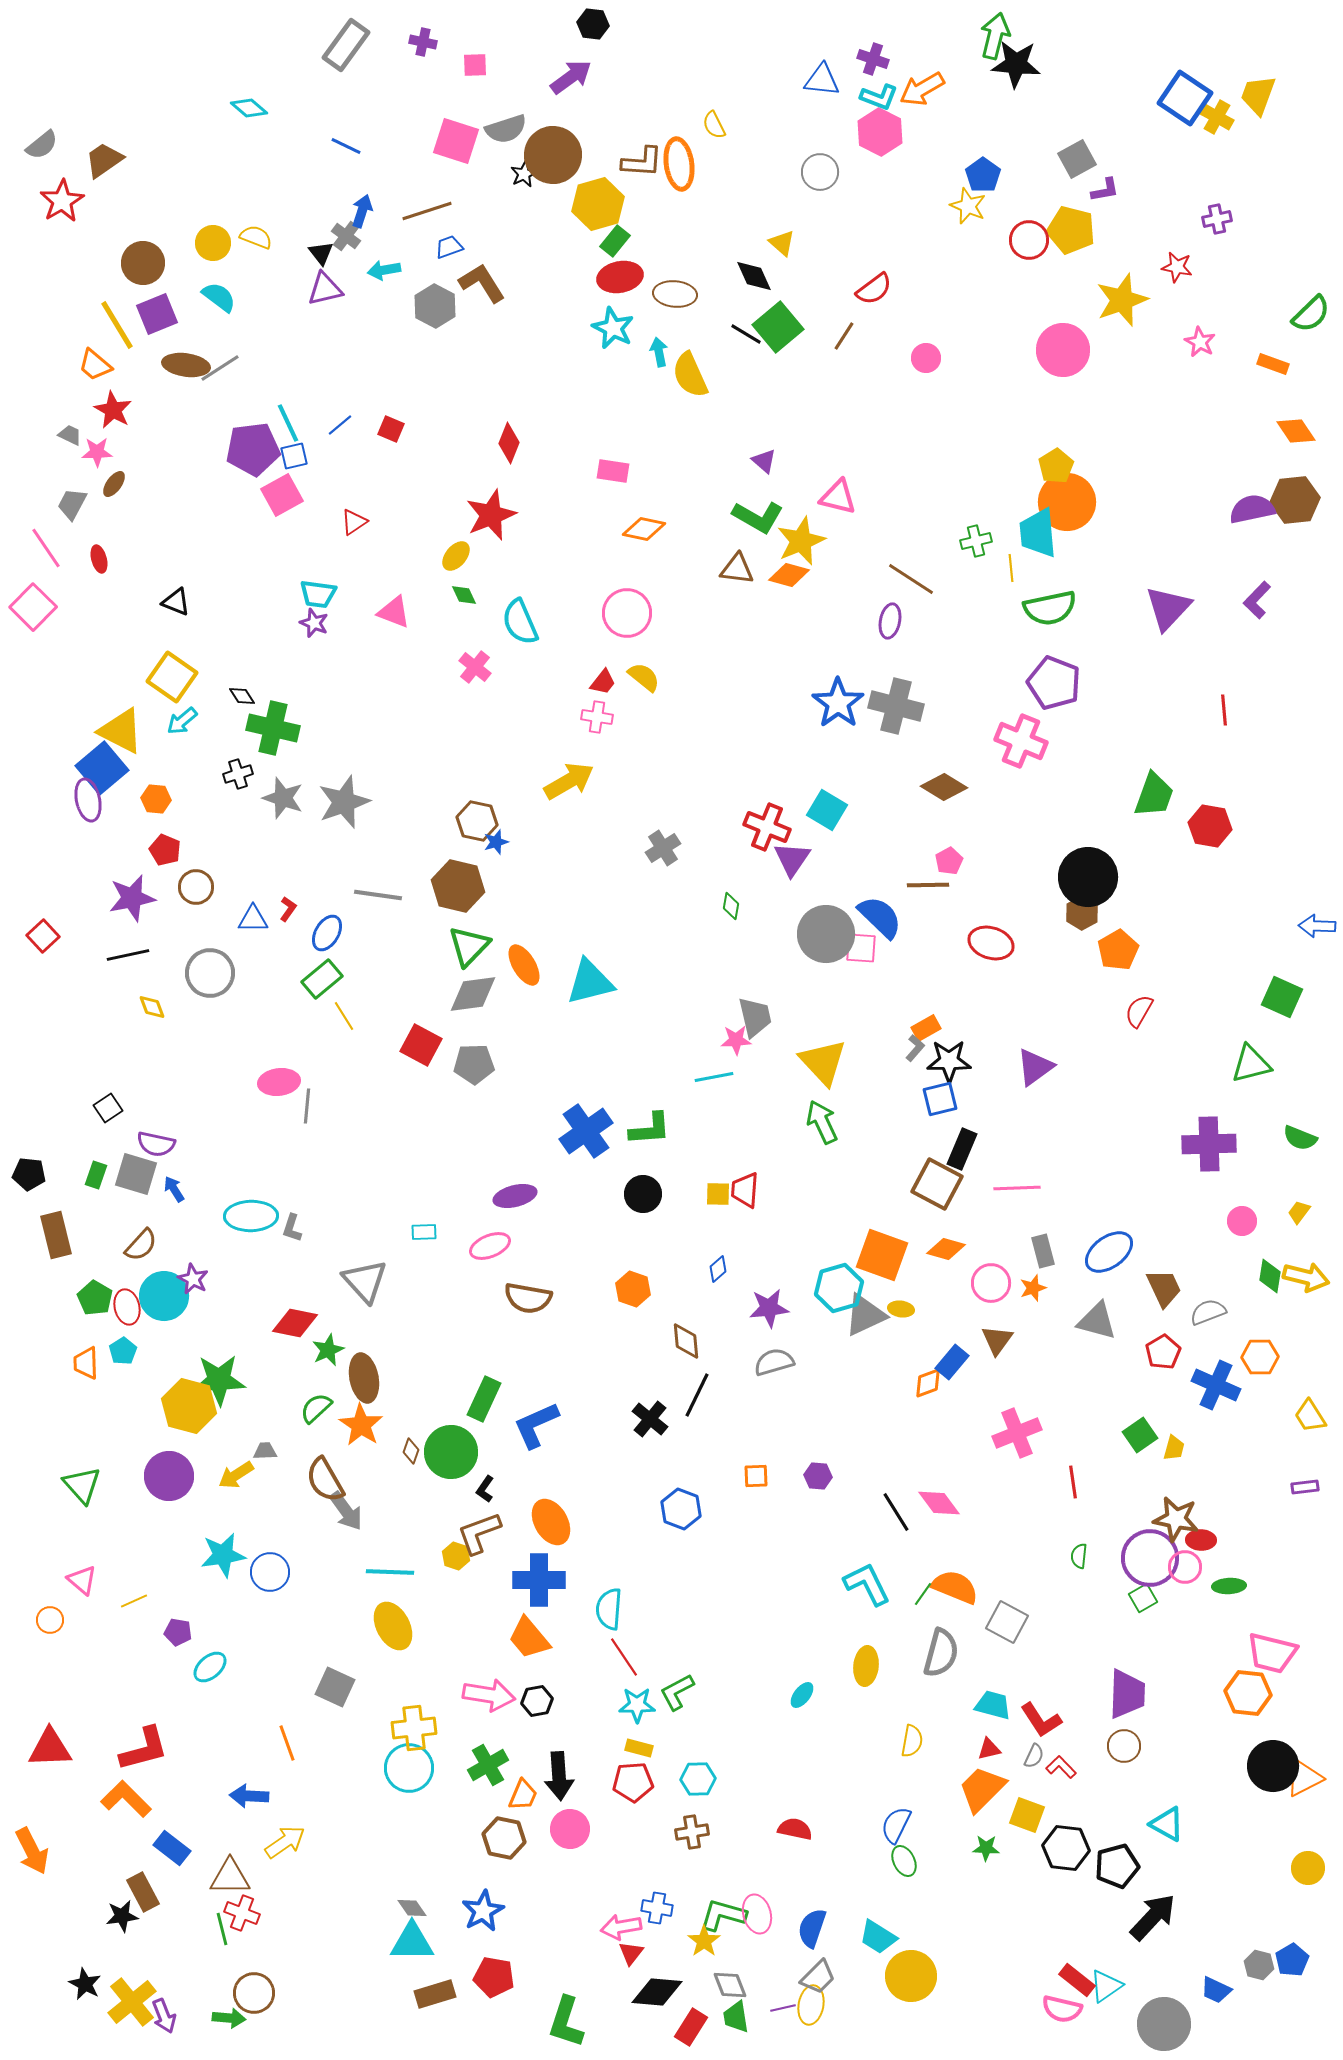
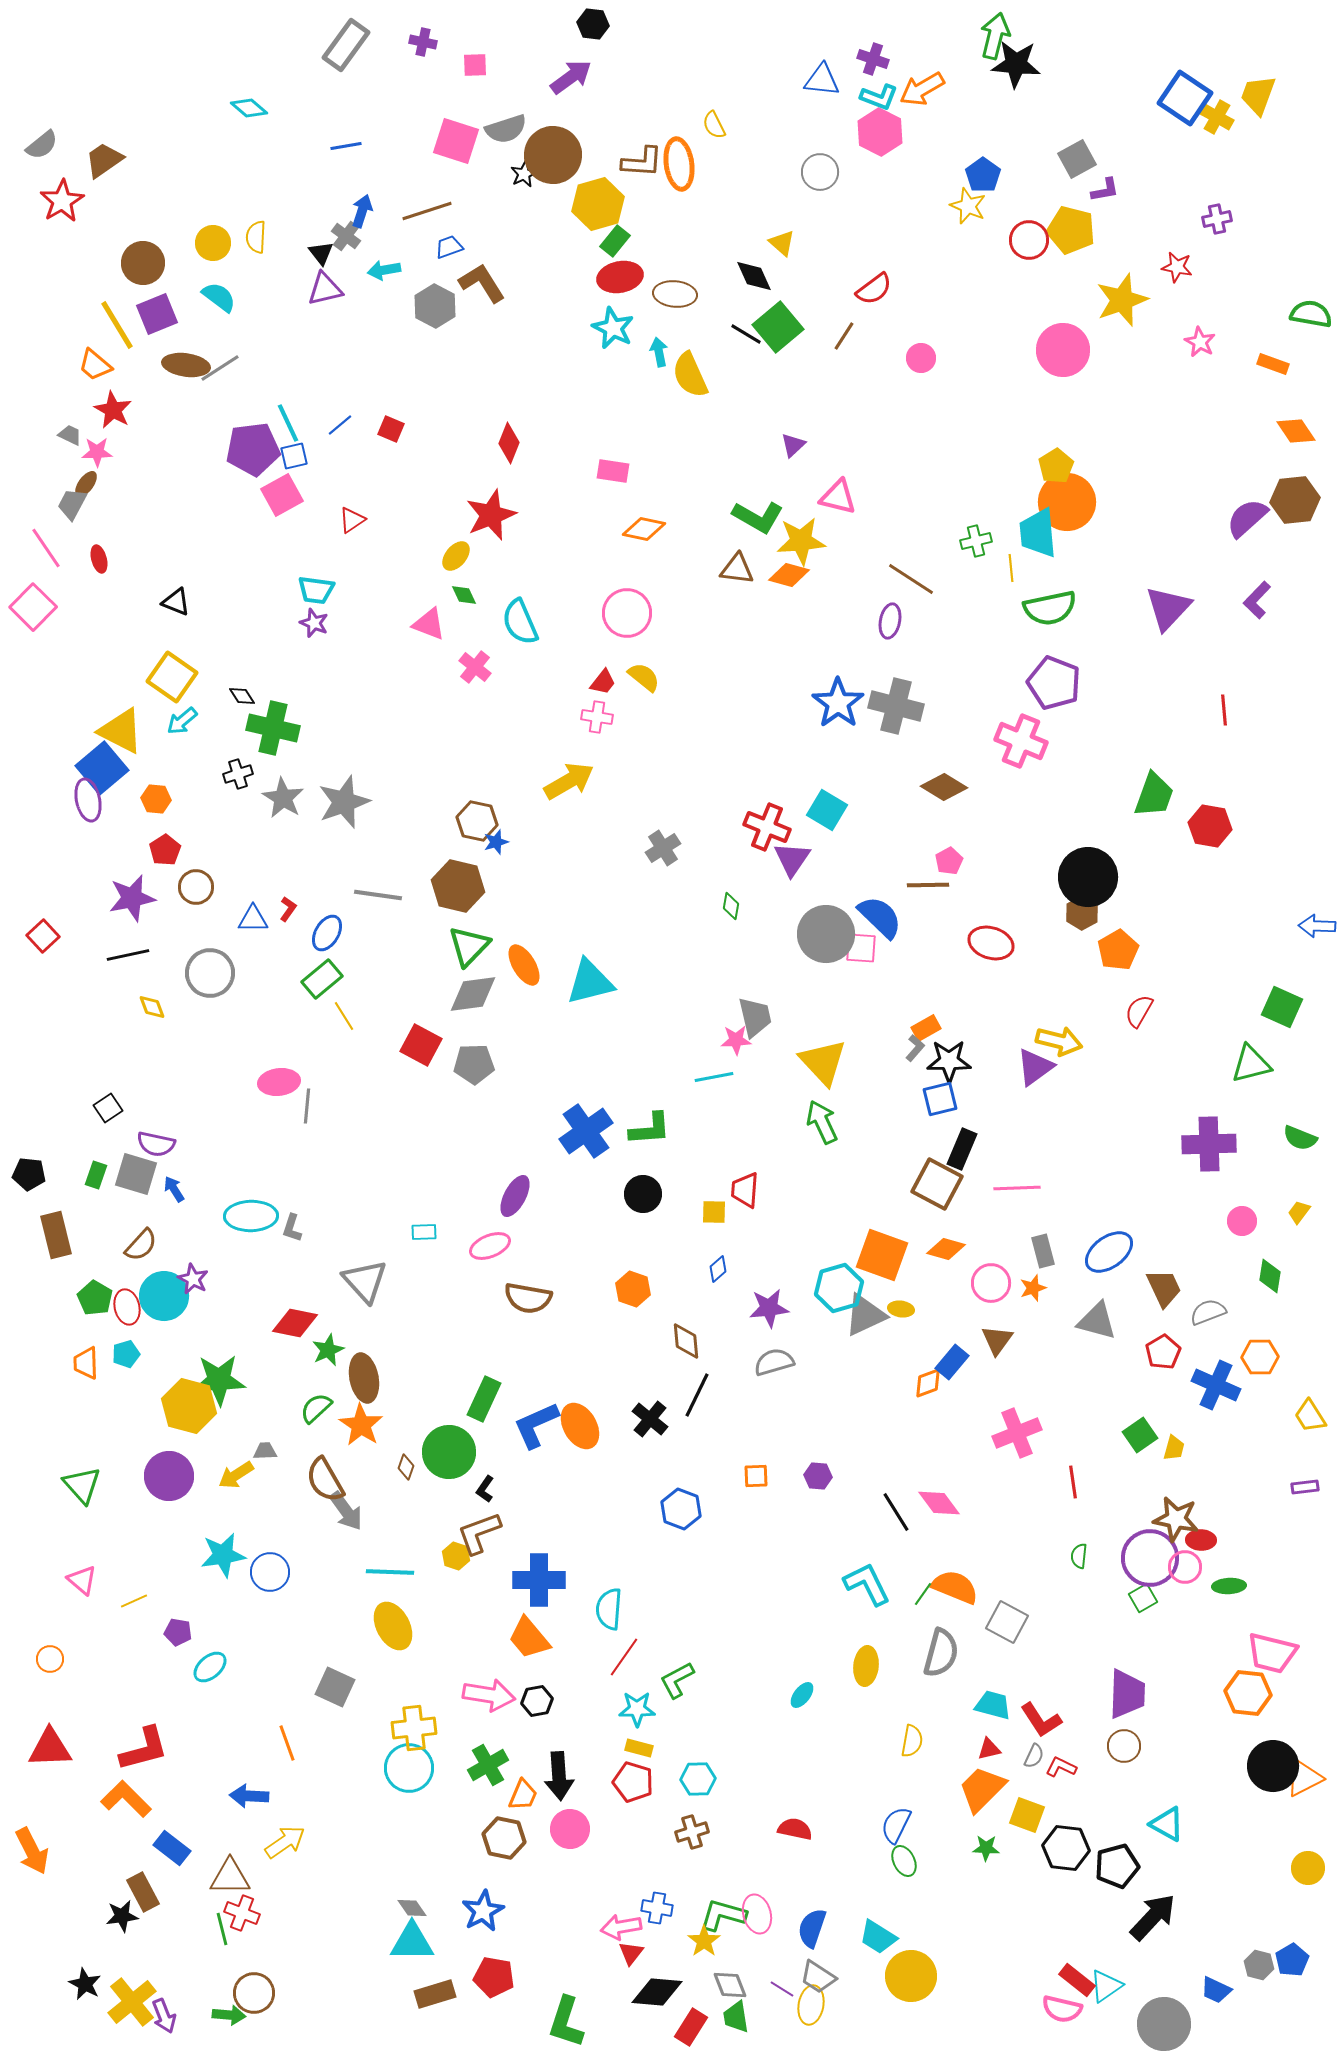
blue line at (346, 146): rotated 36 degrees counterclockwise
yellow semicircle at (256, 237): rotated 108 degrees counterclockwise
green semicircle at (1311, 314): rotated 126 degrees counterclockwise
pink circle at (926, 358): moved 5 px left
purple triangle at (764, 461): moved 29 px right, 16 px up; rotated 36 degrees clockwise
brown ellipse at (114, 484): moved 28 px left
purple semicircle at (1252, 509): moved 5 px left, 9 px down; rotated 30 degrees counterclockwise
red triangle at (354, 522): moved 2 px left, 2 px up
yellow star at (801, 541): rotated 18 degrees clockwise
cyan trapezoid at (318, 594): moved 2 px left, 4 px up
pink triangle at (394, 612): moved 35 px right, 12 px down
gray star at (283, 798): rotated 12 degrees clockwise
red pentagon at (165, 850): rotated 16 degrees clockwise
green square at (1282, 997): moved 10 px down
yellow square at (718, 1194): moved 4 px left, 18 px down
purple ellipse at (515, 1196): rotated 48 degrees counterclockwise
yellow arrow at (1306, 1277): moved 247 px left, 236 px up
cyan pentagon at (123, 1351): moved 3 px right, 3 px down; rotated 16 degrees clockwise
brown diamond at (411, 1451): moved 5 px left, 16 px down
green circle at (451, 1452): moved 2 px left
orange ellipse at (551, 1522): moved 29 px right, 96 px up
orange circle at (50, 1620): moved 39 px down
red line at (624, 1657): rotated 69 degrees clockwise
green L-shape at (677, 1692): moved 12 px up
cyan star at (637, 1705): moved 4 px down
red L-shape at (1061, 1767): rotated 20 degrees counterclockwise
red pentagon at (633, 1782): rotated 21 degrees clockwise
brown cross at (692, 1832): rotated 8 degrees counterclockwise
gray trapezoid at (818, 1977): rotated 78 degrees clockwise
purple line at (783, 2008): moved 1 px left, 19 px up; rotated 45 degrees clockwise
green arrow at (229, 2018): moved 3 px up
